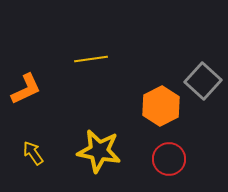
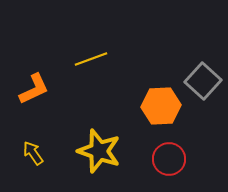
yellow line: rotated 12 degrees counterclockwise
orange L-shape: moved 8 px right
orange hexagon: rotated 24 degrees clockwise
yellow star: rotated 9 degrees clockwise
